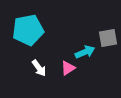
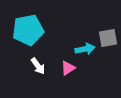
cyan arrow: moved 3 px up; rotated 12 degrees clockwise
white arrow: moved 1 px left, 2 px up
